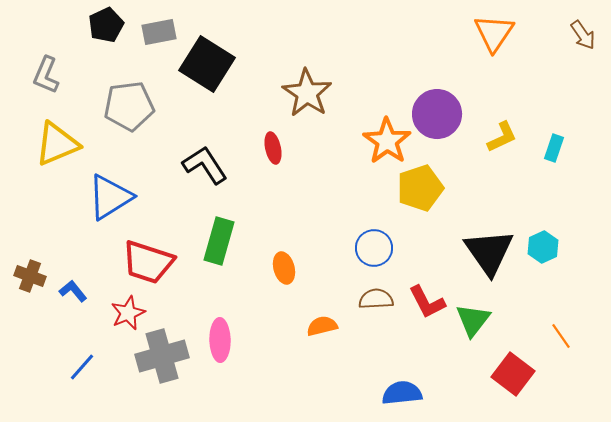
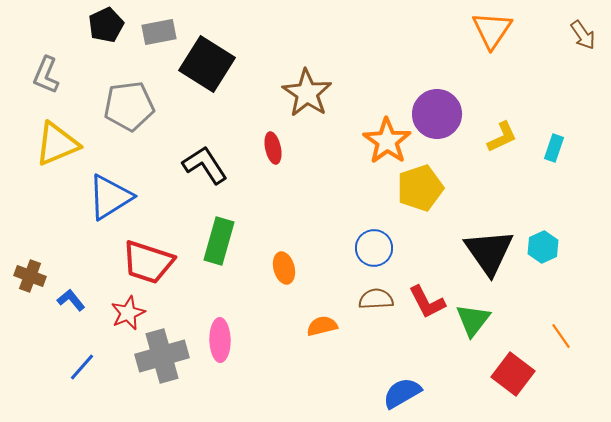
orange triangle: moved 2 px left, 3 px up
blue L-shape: moved 2 px left, 9 px down
blue semicircle: rotated 24 degrees counterclockwise
